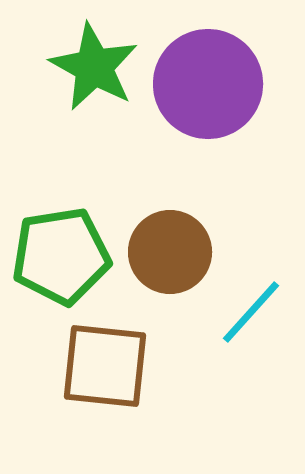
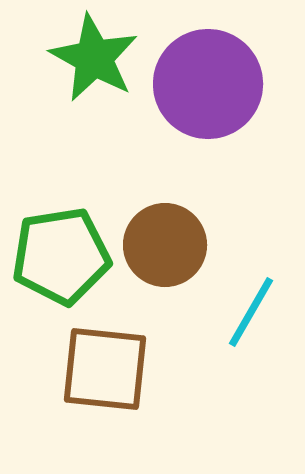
green star: moved 9 px up
brown circle: moved 5 px left, 7 px up
cyan line: rotated 12 degrees counterclockwise
brown square: moved 3 px down
